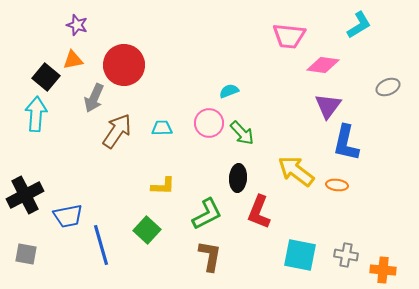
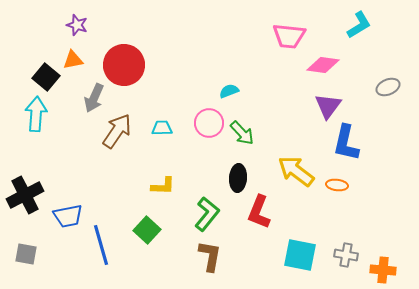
green L-shape: rotated 24 degrees counterclockwise
